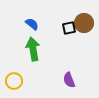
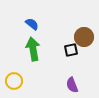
brown circle: moved 14 px down
black square: moved 2 px right, 22 px down
purple semicircle: moved 3 px right, 5 px down
